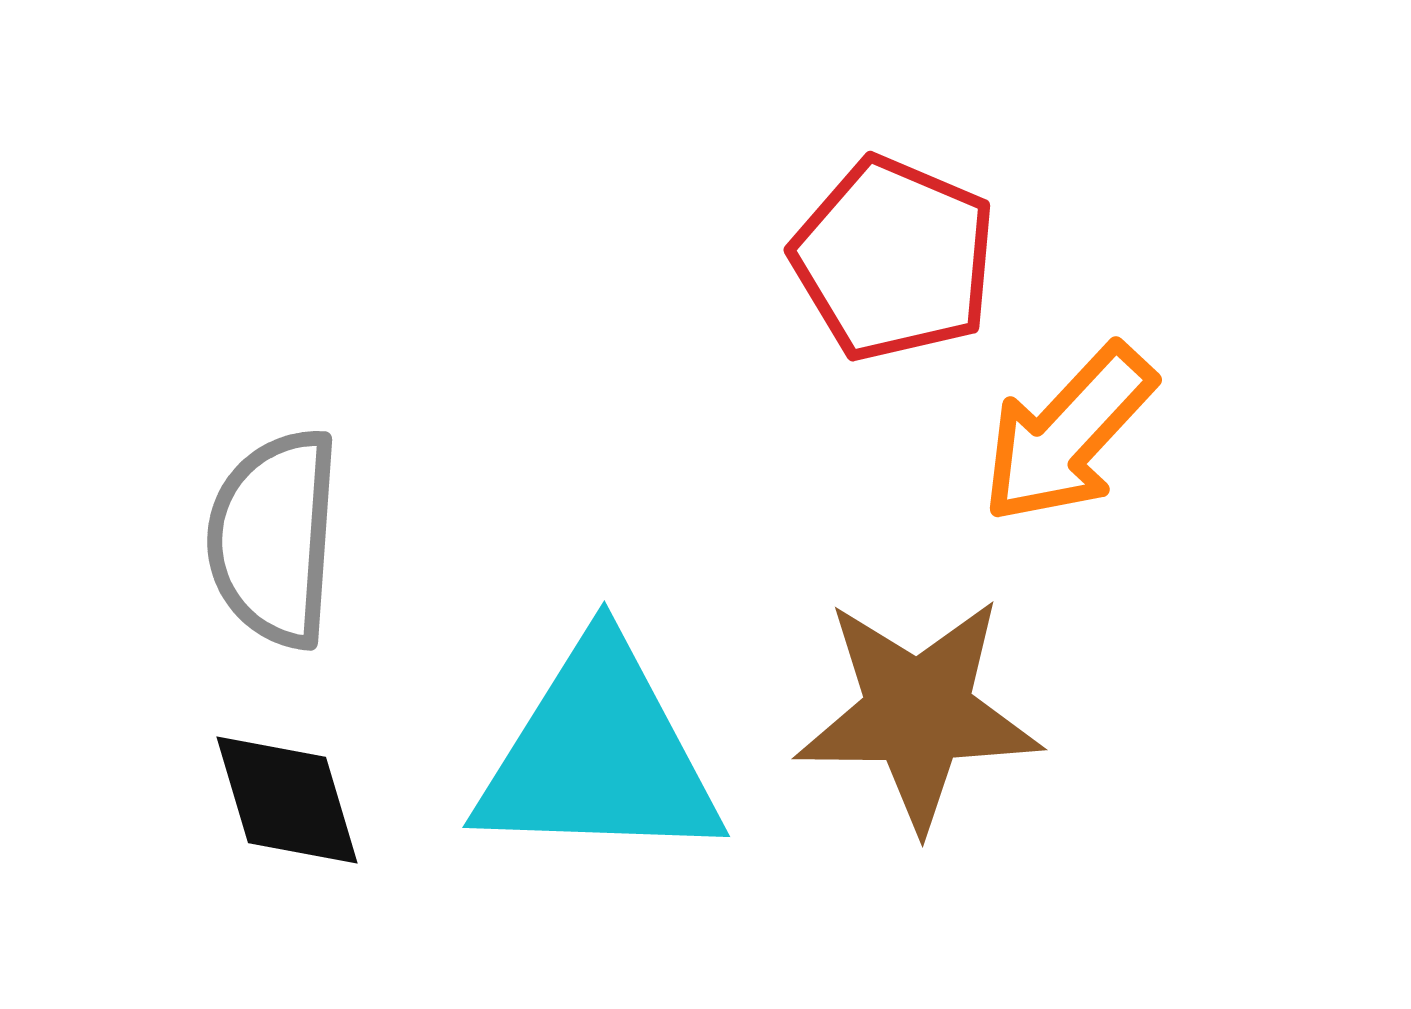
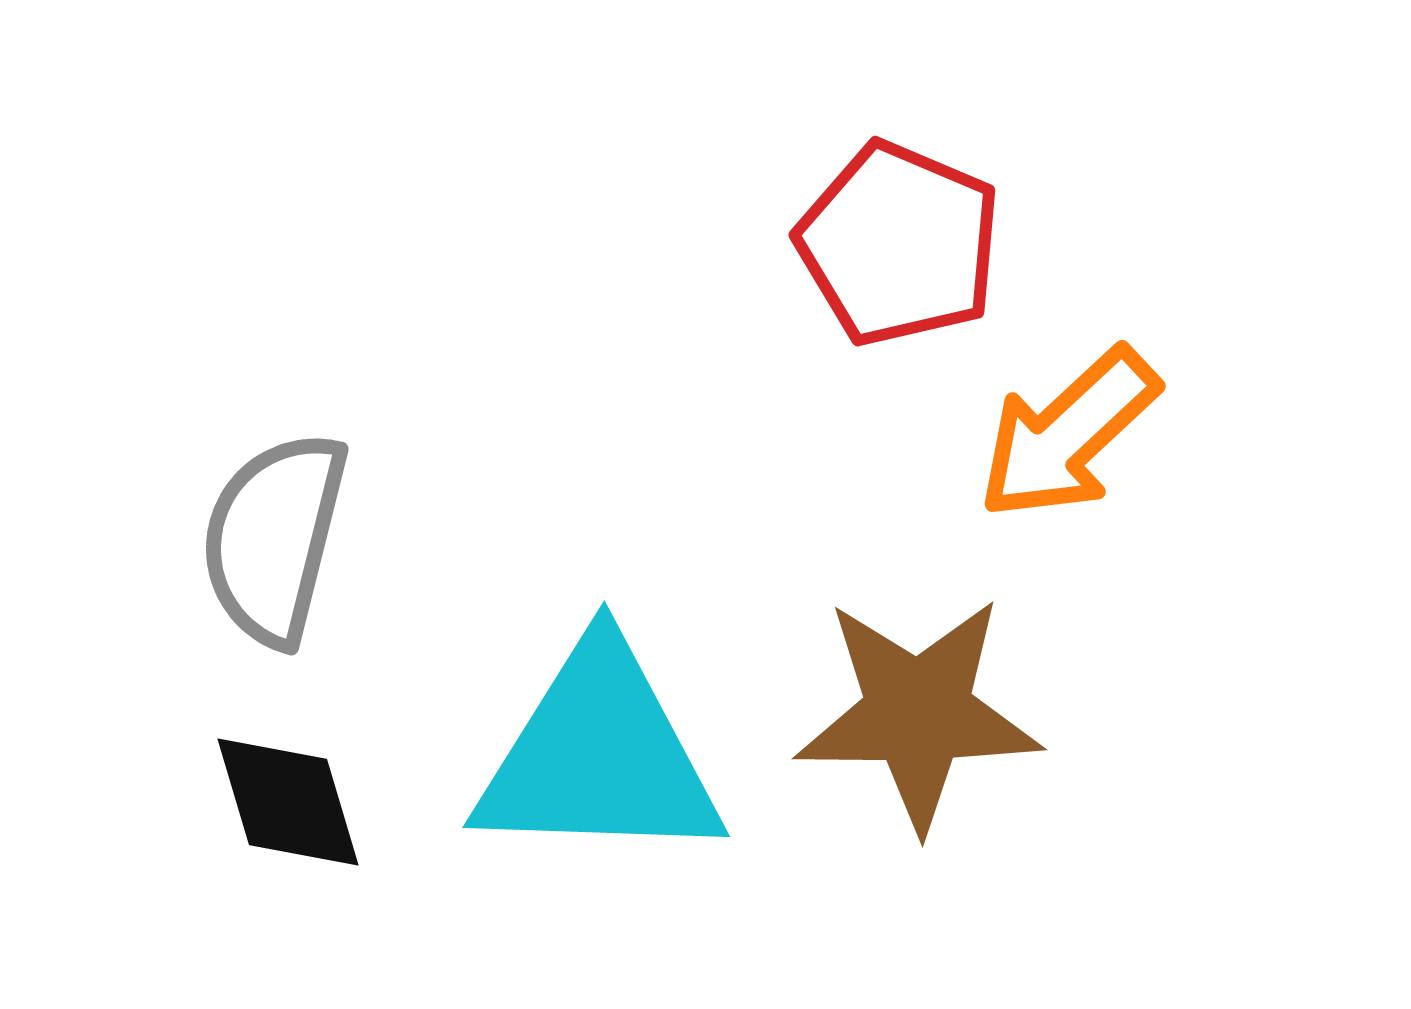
red pentagon: moved 5 px right, 15 px up
orange arrow: rotated 4 degrees clockwise
gray semicircle: rotated 10 degrees clockwise
black diamond: moved 1 px right, 2 px down
